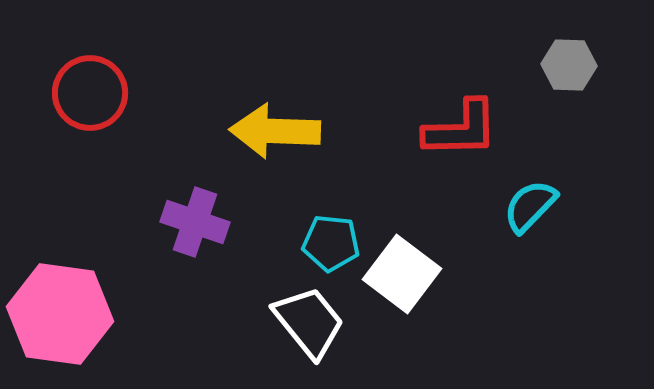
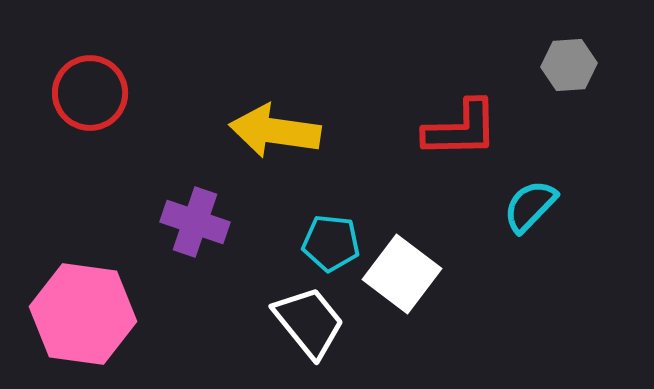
gray hexagon: rotated 6 degrees counterclockwise
yellow arrow: rotated 6 degrees clockwise
pink hexagon: moved 23 px right
